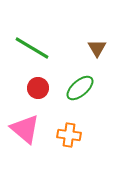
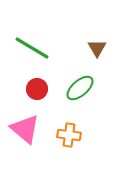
red circle: moved 1 px left, 1 px down
